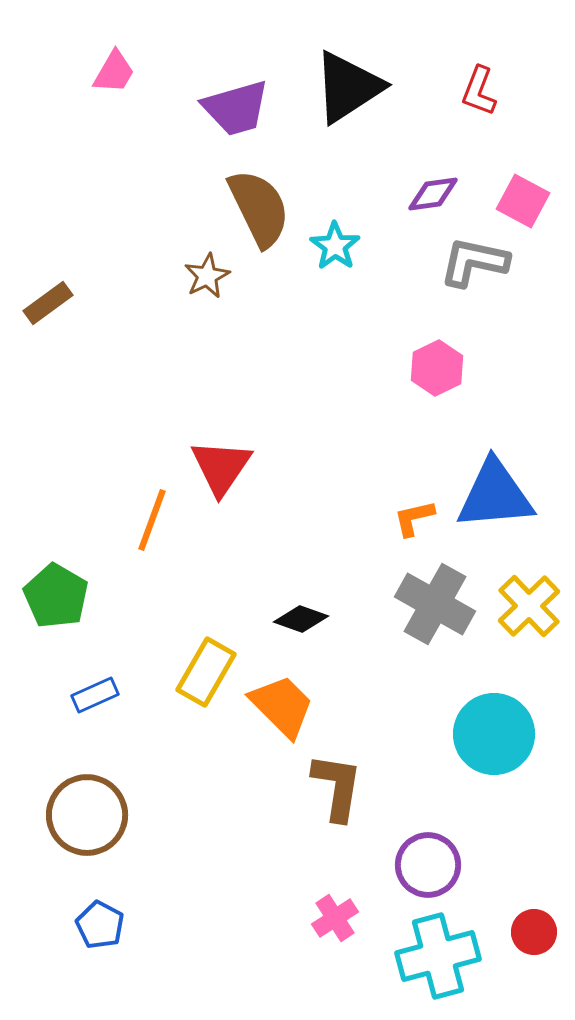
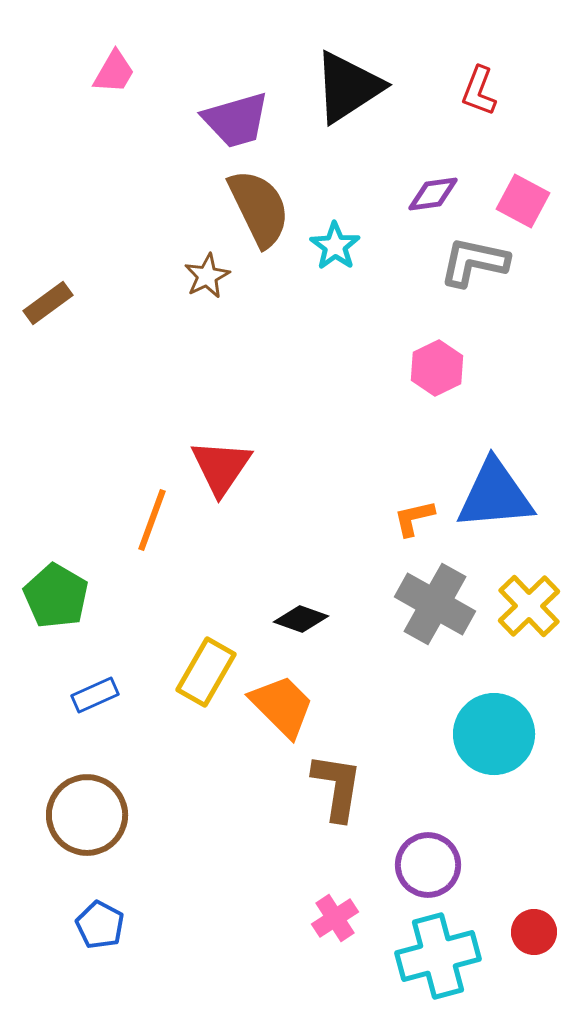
purple trapezoid: moved 12 px down
